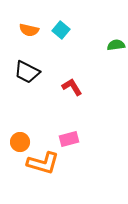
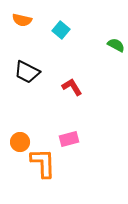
orange semicircle: moved 7 px left, 10 px up
green semicircle: rotated 36 degrees clockwise
orange L-shape: rotated 108 degrees counterclockwise
